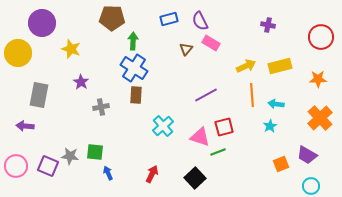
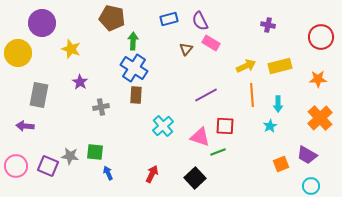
brown pentagon: rotated 10 degrees clockwise
purple star: moved 1 px left
cyan arrow: moved 2 px right; rotated 98 degrees counterclockwise
red square: moved 1 px right, 1 px up; rotated 18 degrees clockwise
